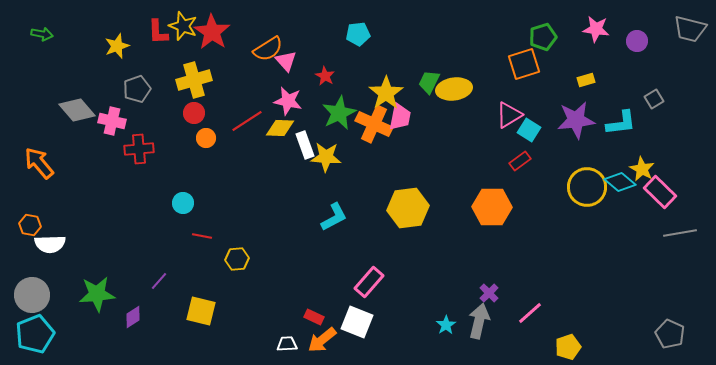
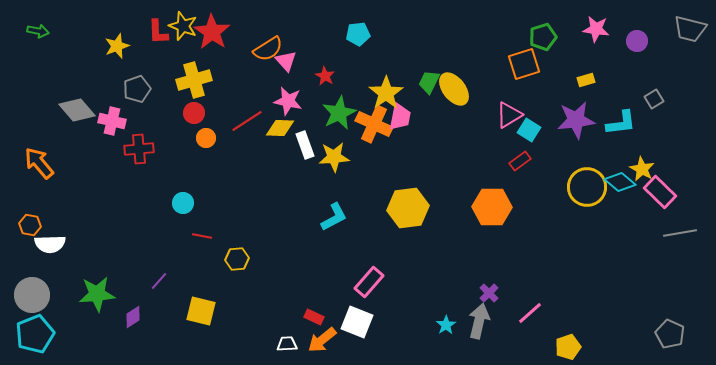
green arrow at (42, 34): moved 4 px left, 3 px up
yellow ellipse at (454, 89): rotated 60 degrees clockwise
yellow star at (326, 157): moved 8 px right; rotated 8 degrees counterclockwise
